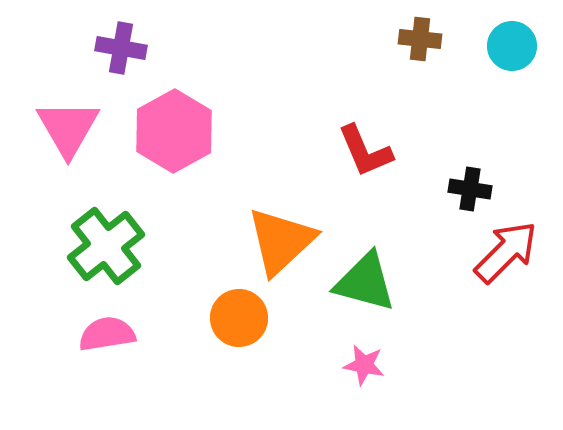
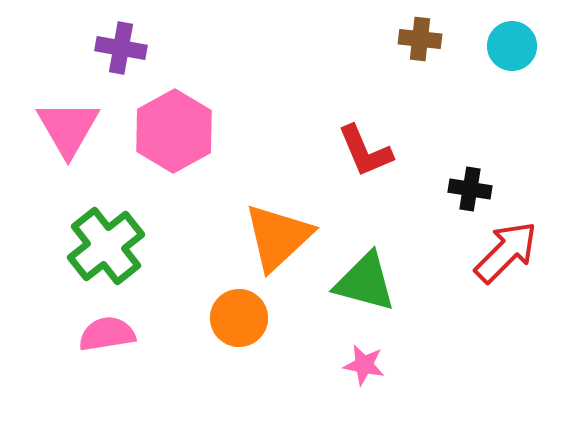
orange triangle: moved 3 px left, 4 px up
